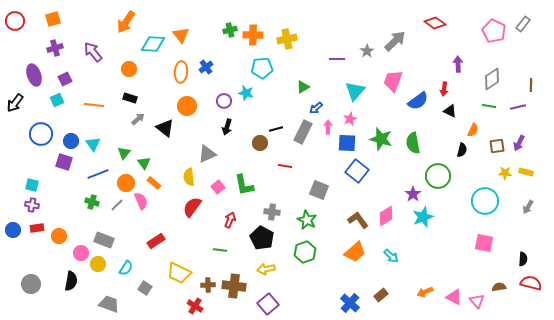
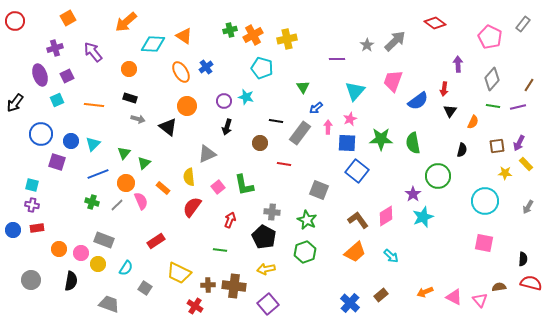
orange square at (53, 19): moved 15 px right, 1 px up; rotated 14 degrees counterclockwise
orange arrow at (126, 22): rotated 15 degrees clockwise
pink pentagon at (494, 31): moved 4 px left, 6 px down
orange triangle at (181, 35): moved 3 px right, 1 px down; rotated 18 degrees counterclockwise
orange cross at (253, 35): rotated 30 degrees counterclockwise
gray star at (367, 51): moved 6 px up
cyan pentagon at (262, 68): rotated 20 degrees clockwise
orange ellipse at (181, 72): rotated 35 degrees counterclockwise
purple ellipse at (34, 75): moved 6 px right
purple square at (65, 79): moved 2 px right, 3 px up
gray diamond at (492, 79): rotated 15 degrees counterclockwise
brown line at (531, 85): moved 2 px left; rotated 32 degrees clockwise
green triangle at (303, 87): rotated 32 degrees counterclockwise
cyan star at (246, 93): moved 4 px down
green line at (489, 106): moved 4 px right
black triangle at (450, 111): rotated 40 degrees clockwise
gray arrow at (138, 119): rotated 56 degrees clockwise
black triangle at (165, 128): moved 3 px right, 1 px up
black line at (276, 129): moved 8 px up; rotated 24 degrees clockwise
orange semicircle at (473, 130): moved 8 px up
gray rectangle at (303, 132): moved 3 px left, 1 px down; rotated 10 degrees clockwise
green star at (381, 139): rotated 15 degrees counterclockwise
cyan triangle at (93, 144): rotated 21 degrees clockwise
purple square at (64, 162): moved 7 px left
green triangle at (144, 163): rotated 24 degrees clockwise
red line at (285, 166): moved 1 px left, 2 px up
yellow rectangle at (526, 172): moved 8 px up; rotated 32 degrees clockwise
orange rectangle at (154, 183): moved 9 px right, 5 px down
orange circle at (59, 236): moved 13 px down
black pentagon at (262, 238): moved 2 px right, 1 px up
gray circle at (31, 284): moved 4 px up
pink triangle at (477, 301): moved 3 px right, 1 px up
